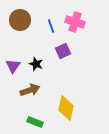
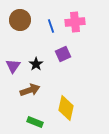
pink cross: rotated 24 degrees counterclockwise
purple square: moved 3 px down
black star: rotated 16 degrees clockwise
